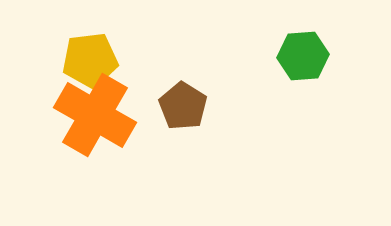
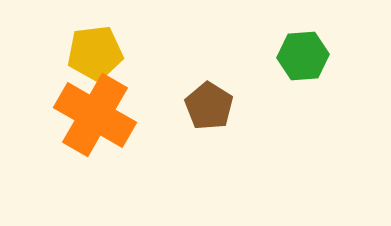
yellow pentagon: moved 5 px right, 7 px up
brown pentagon: moved 26 px right
